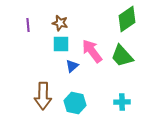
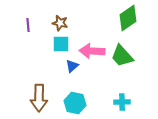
green diamond: moved 1 px right, 1 px up
pink arrow: rotated 50 degrees counterclockwise
brown arrow: moved 4 px left, 2 px down
